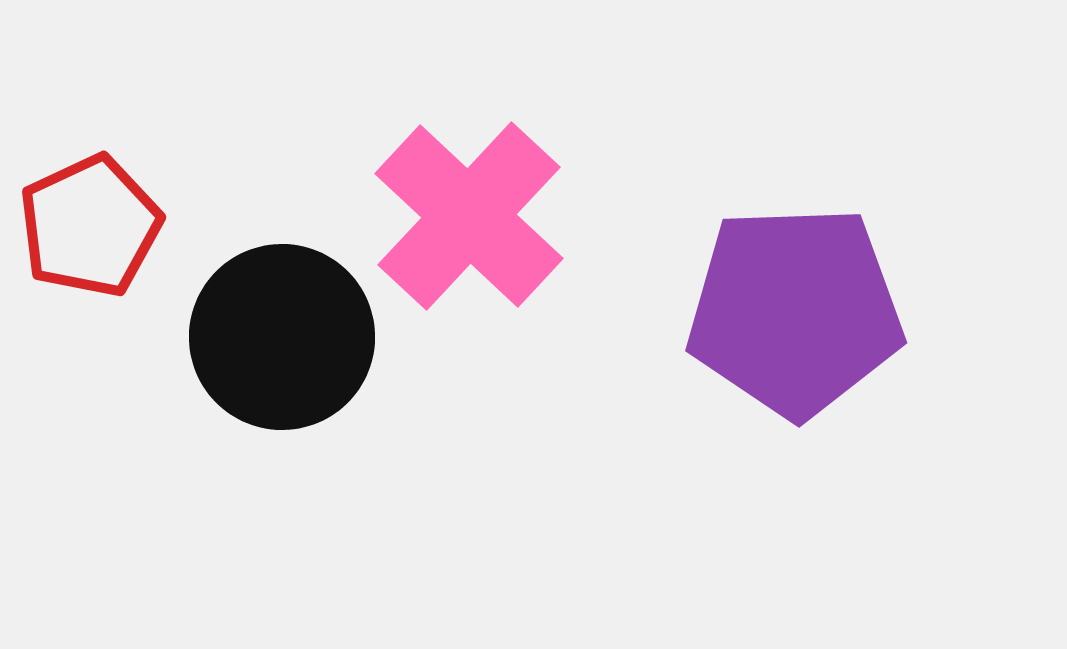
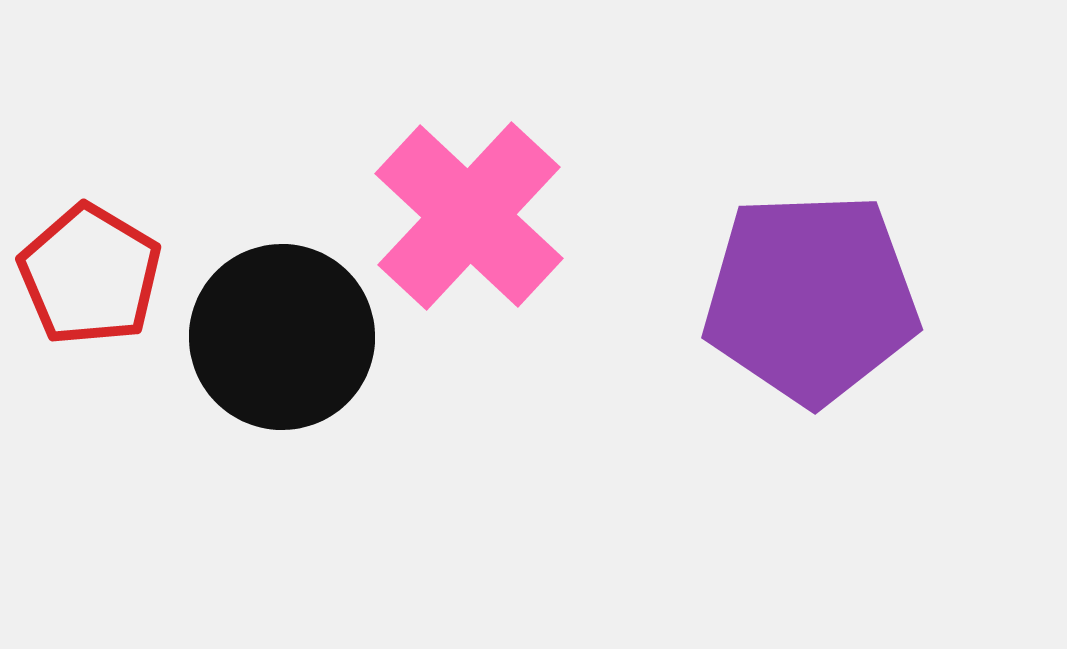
red pentagon: moved 49 px down; rotated 16 degrees counterclockwise
purple pentagon: moved 16 px right, 13 px up
